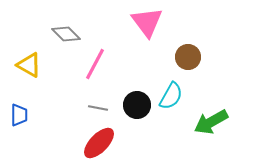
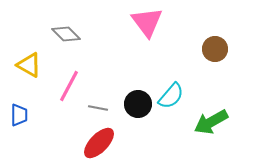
brown circle: moved 27 px right, 8 px up
pink line: moved 26 px left, 22 px down
cyan semicircle: rotated 12 degrees clockwise
black circle: moved 1 px right, 1 px up
